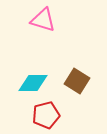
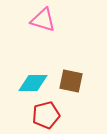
brown square: moved 6 px left; rotated 20 degrees counterclockwise
